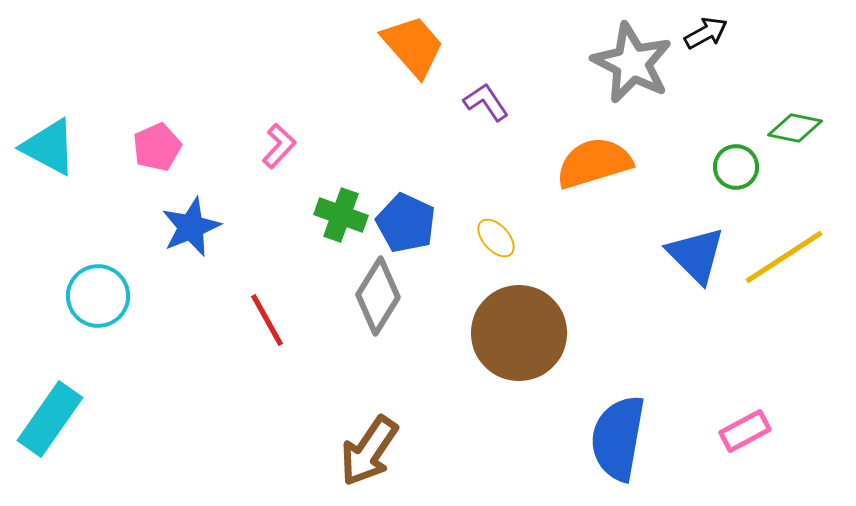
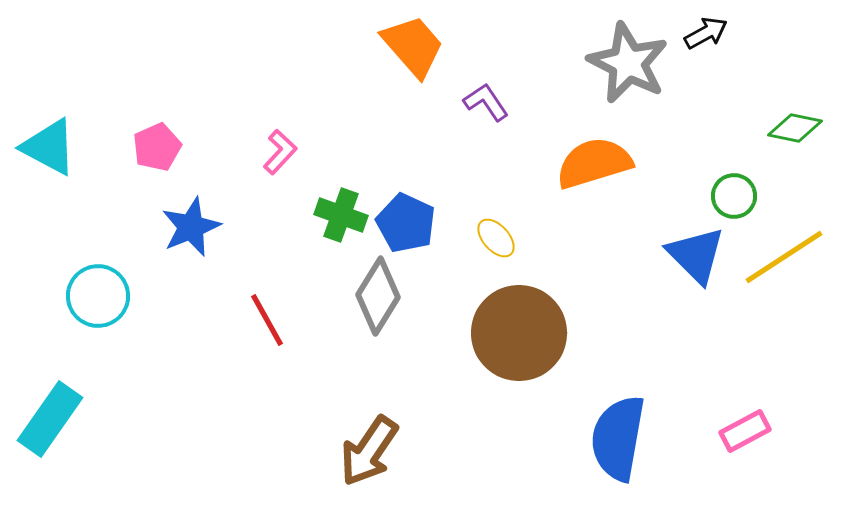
gray star: moved 4 px left
pink L-shape: moved 1 px right, 6 px down
green circle: moved 2 px left, 29 px down
